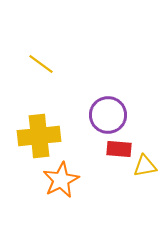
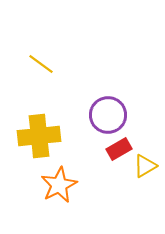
red rectangle: rotated 35 degrees counterclockwise
yellow triangle: rotated 20 degrees counterclockwise
orange star: moved 2 px left, 5 px down
